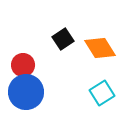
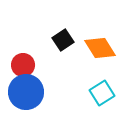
black square: moved 1 px down
